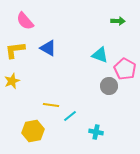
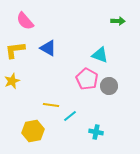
pink pentagon: moved 38 px left, 10 px down
